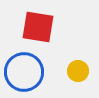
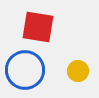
blue circle: moved 1 px right, 2 px up
